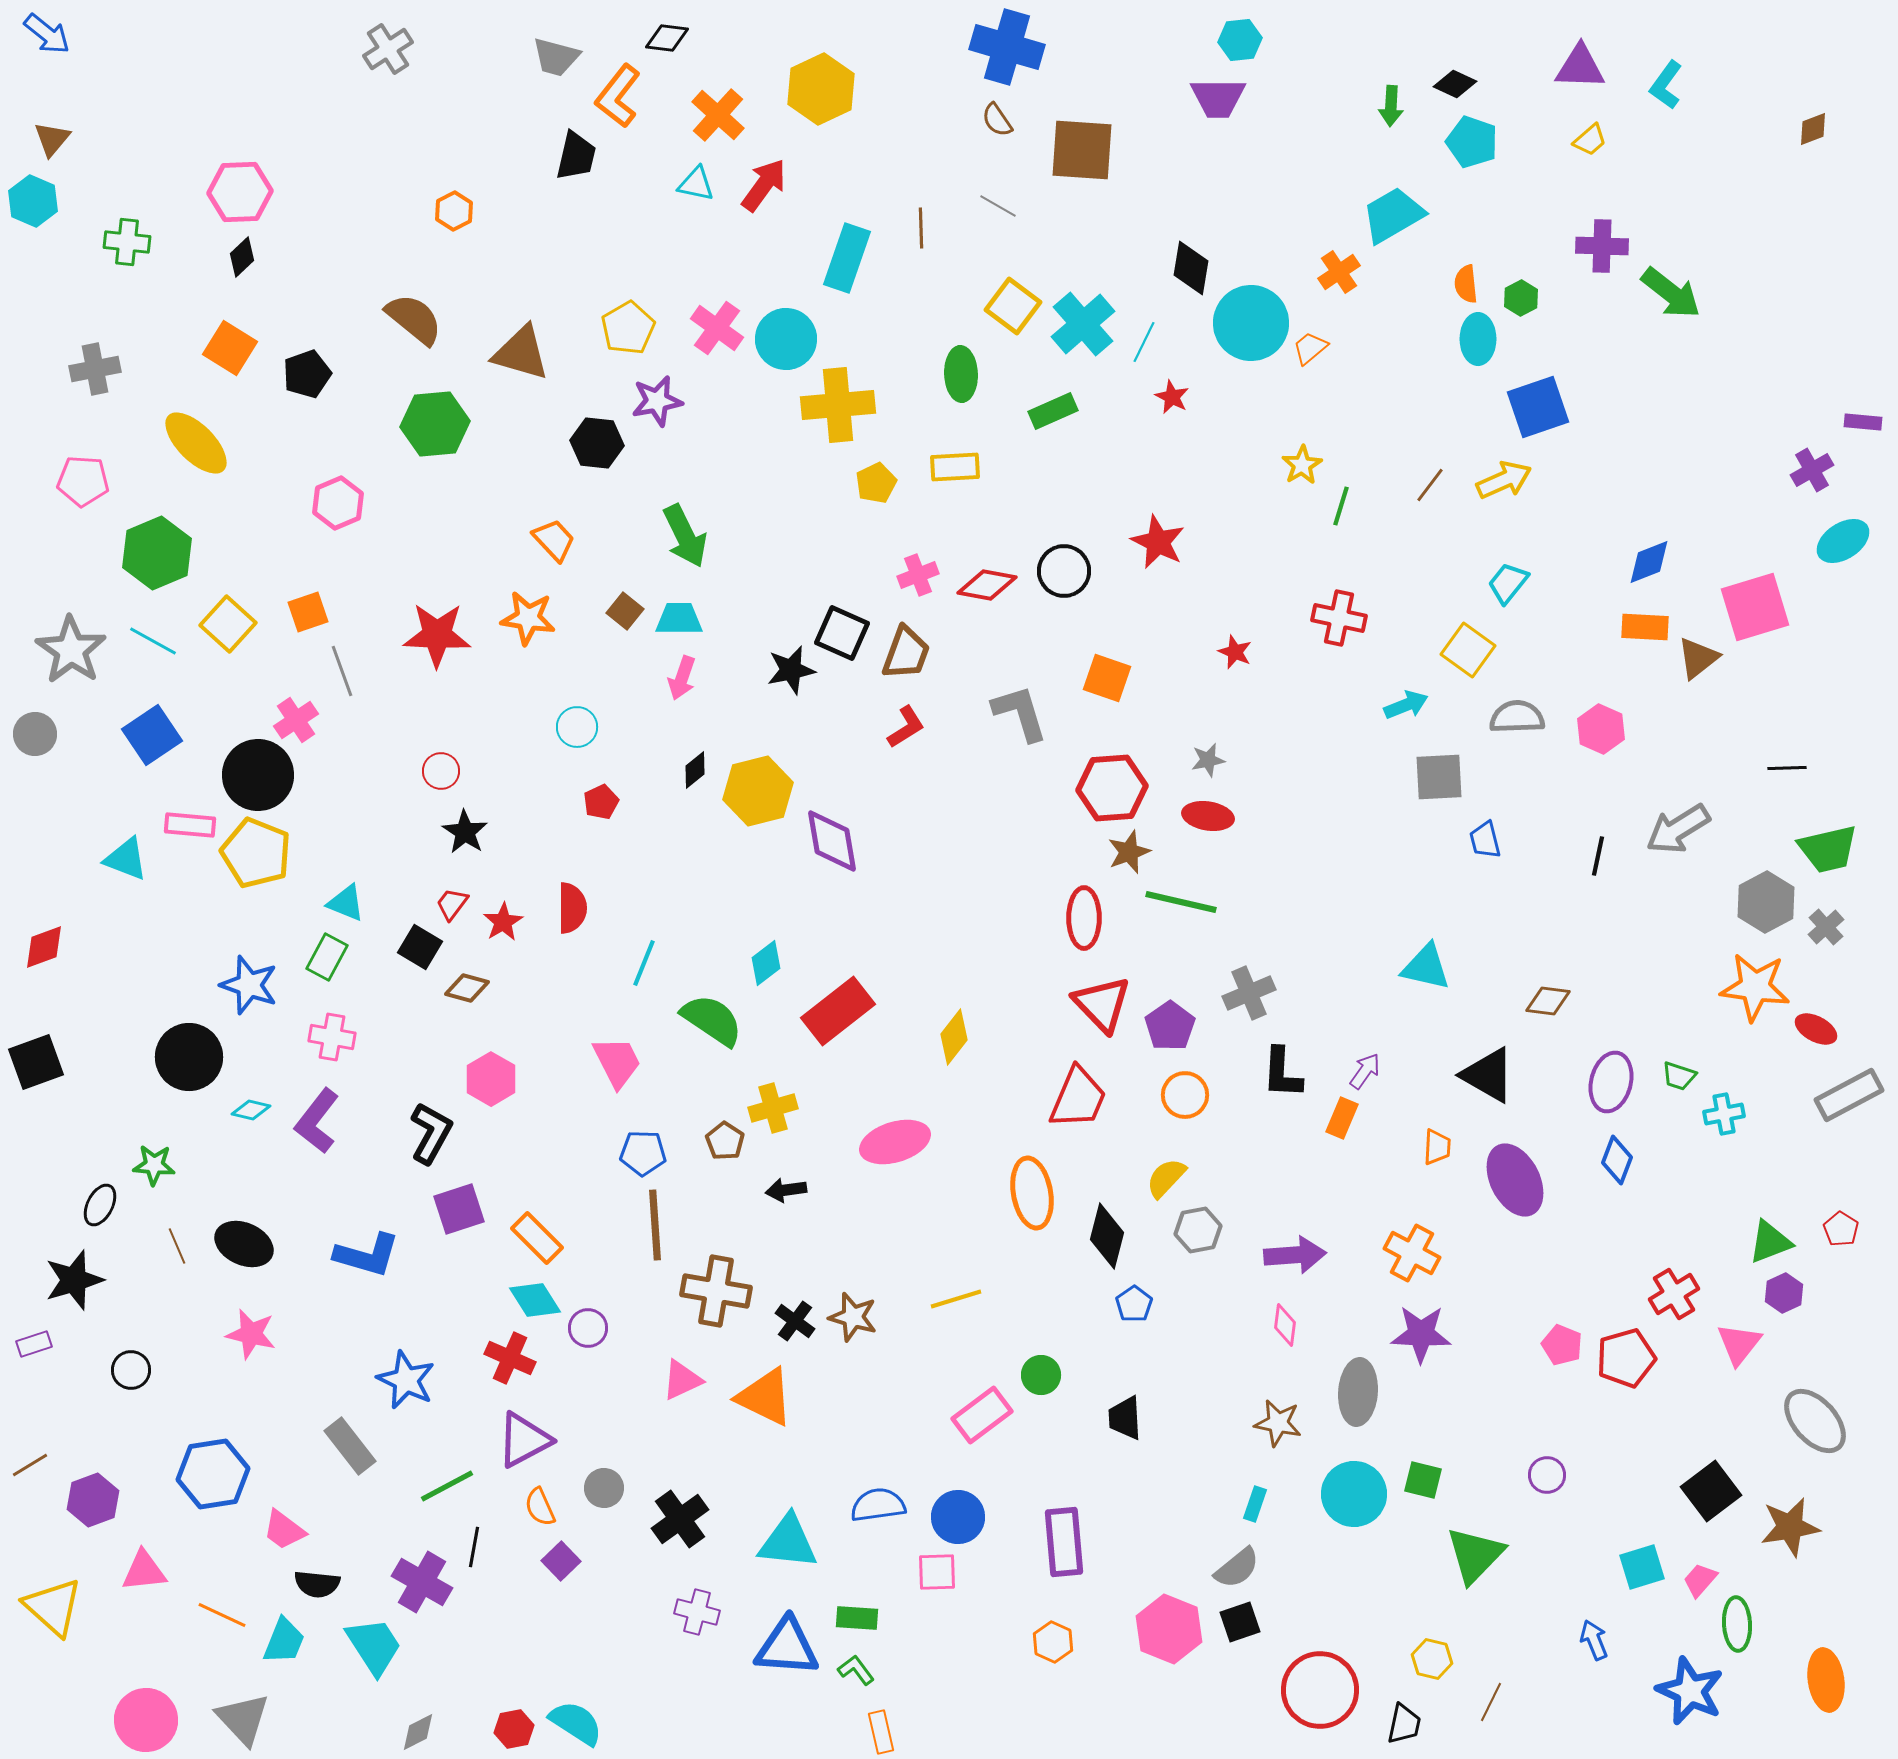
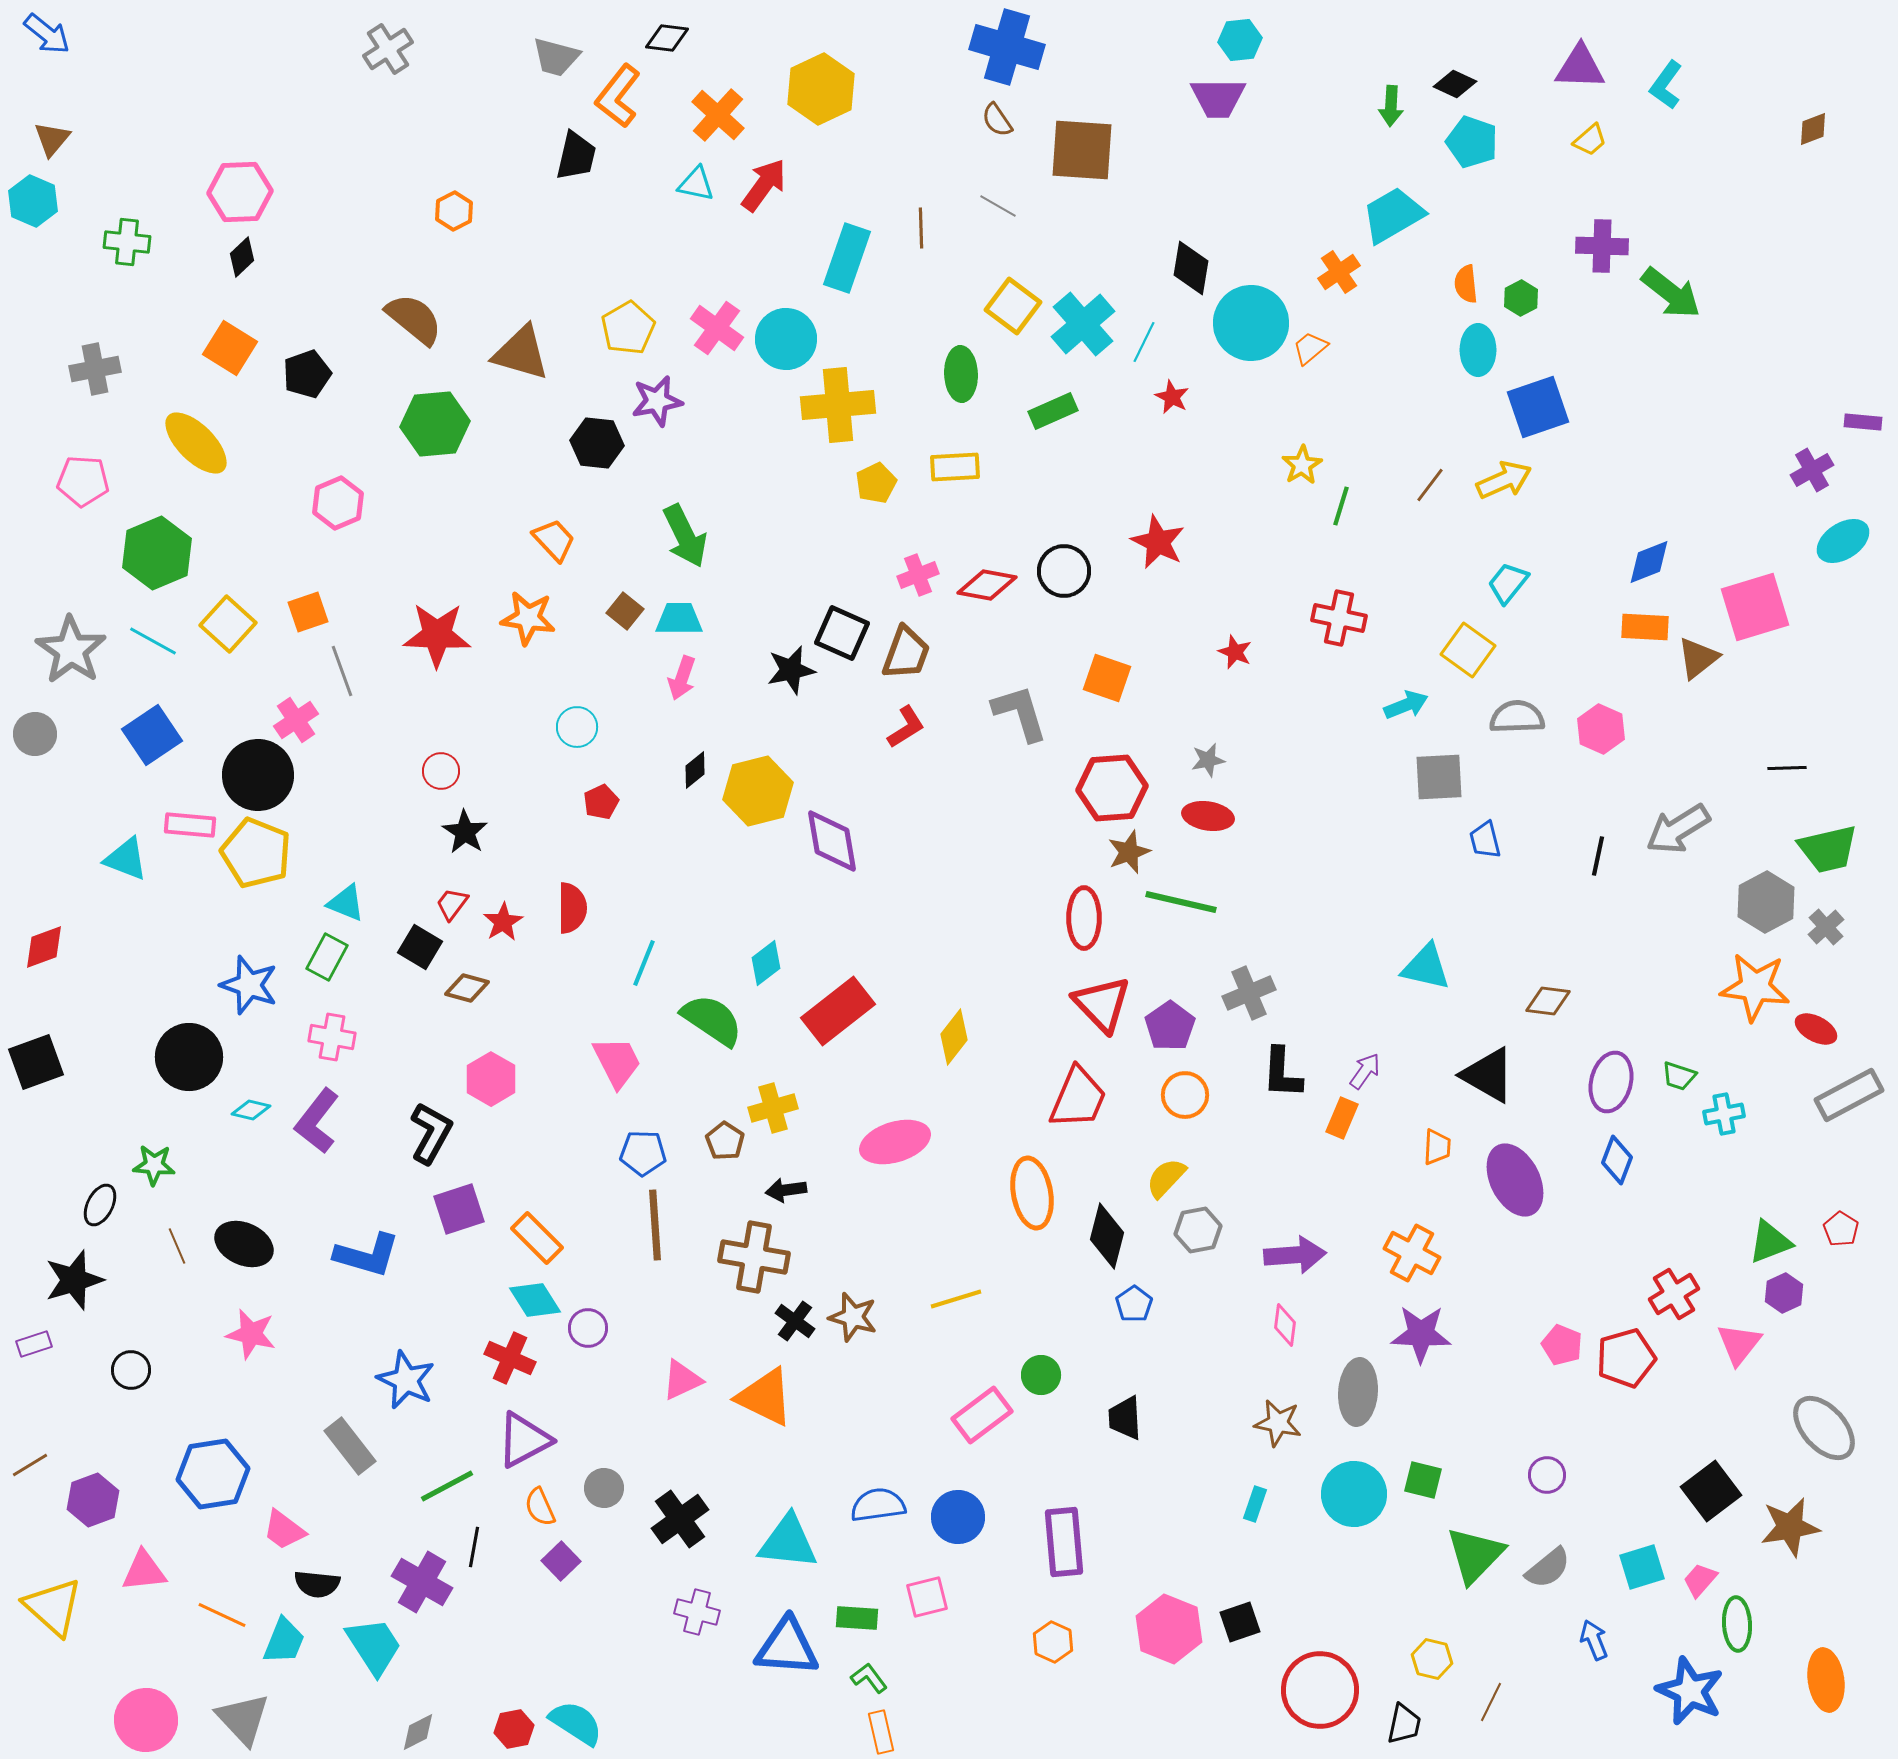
cyan ellipse at (1478, 339): moved 11 px down
brown cross at (716, 1291): moved 38 px right, 34 px up
gray ellipse at (1815, 1421): moved 9 px right, 7 px down
gray semicircle at (1237, 1568): moved 311 px right
pink square at (937, 1572): moved 10 px left, 25 px down; rotated 12 degrees counterclockwise
green L-shape at (856, 1670): moved 13 px right, 8 px down
